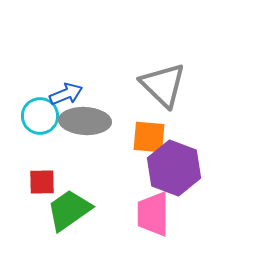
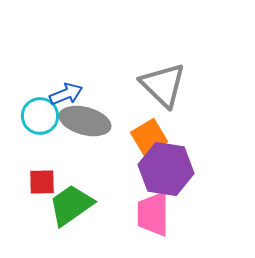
gray ellipse: rotated 12 degrees clockwise
orange square: rotated 36 degrees counterclockwise
purple hexagon: moved 8 px left, 1 px down; rotated 12 degrees counterclockwise
green trapezoid: moved 2 px right, 5 px up
